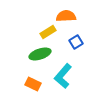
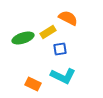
orange semicircle: moved 2 px right, 2 px down; rotated 30 degrees clockwise
blue square: moved 16 px left, 7 px down; rotated 24 degrees clockwise
green ellipse: moved 17 px left, 16 px up
cyan L-shape: rotated 105 degrees counterclockwise
